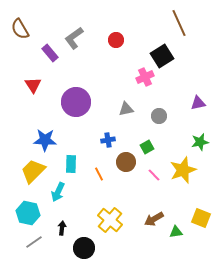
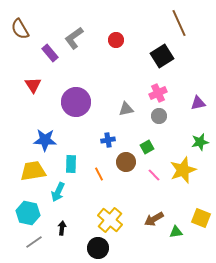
pink cross: moved 13 px right, 16 px down
yellow trapezoid: rotated 36 degrees clockwise
black circle: moved 14 px right
